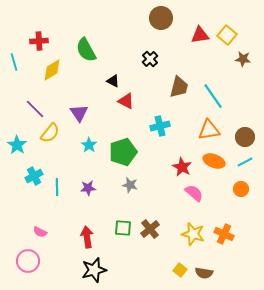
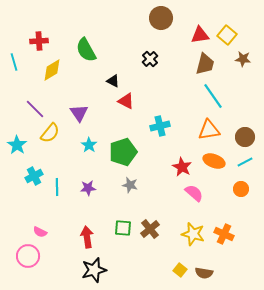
brown trapezoid at (179, 87): moved 26 px right, 23 px up
pink circle at (28, 261): moved 5 px up
